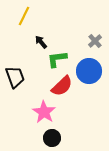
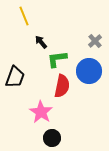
yellow line: rotated 48 degrees counterclockwise
black trapezoid: rotated 40 degrees clockwise
red semicircle: rotated 35 degrees counterclockwise
pink star: moved 3 px left
